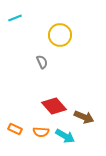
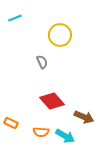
red diamond: moved 2 px left, 5 px up
orange rectangle: moved 4 px left, 6 px up
